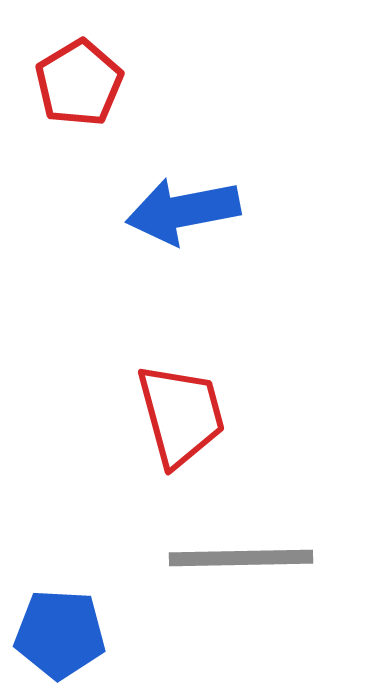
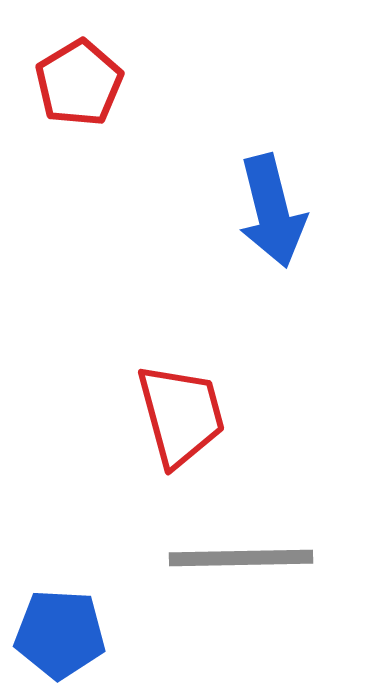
blue arrow: moved 89 px right; rotated 93 degrees counterclockwise
